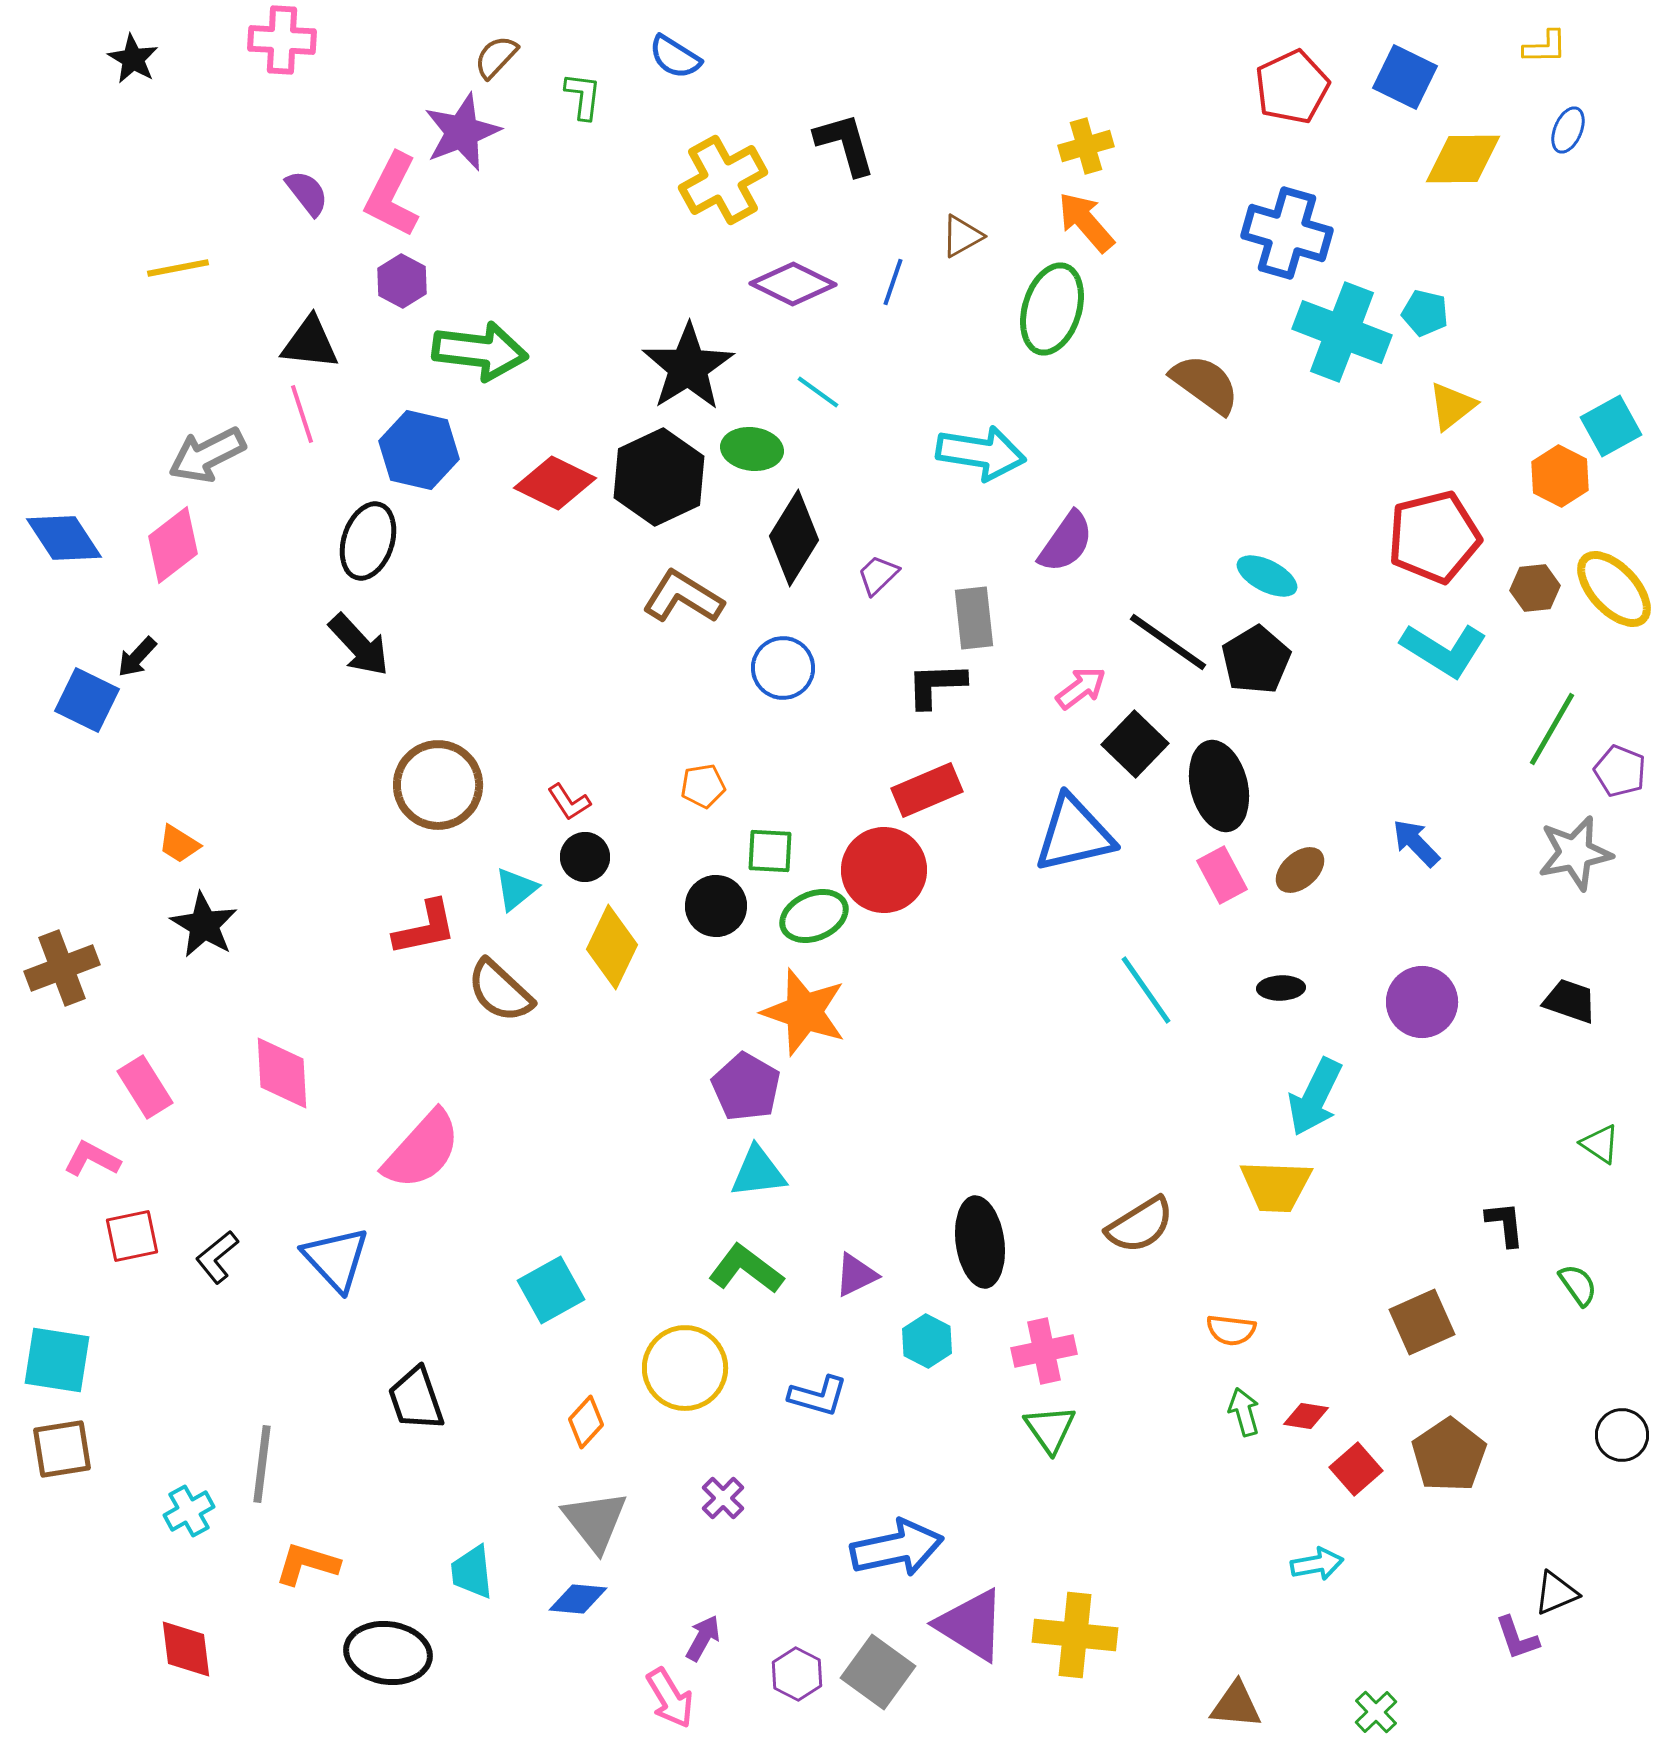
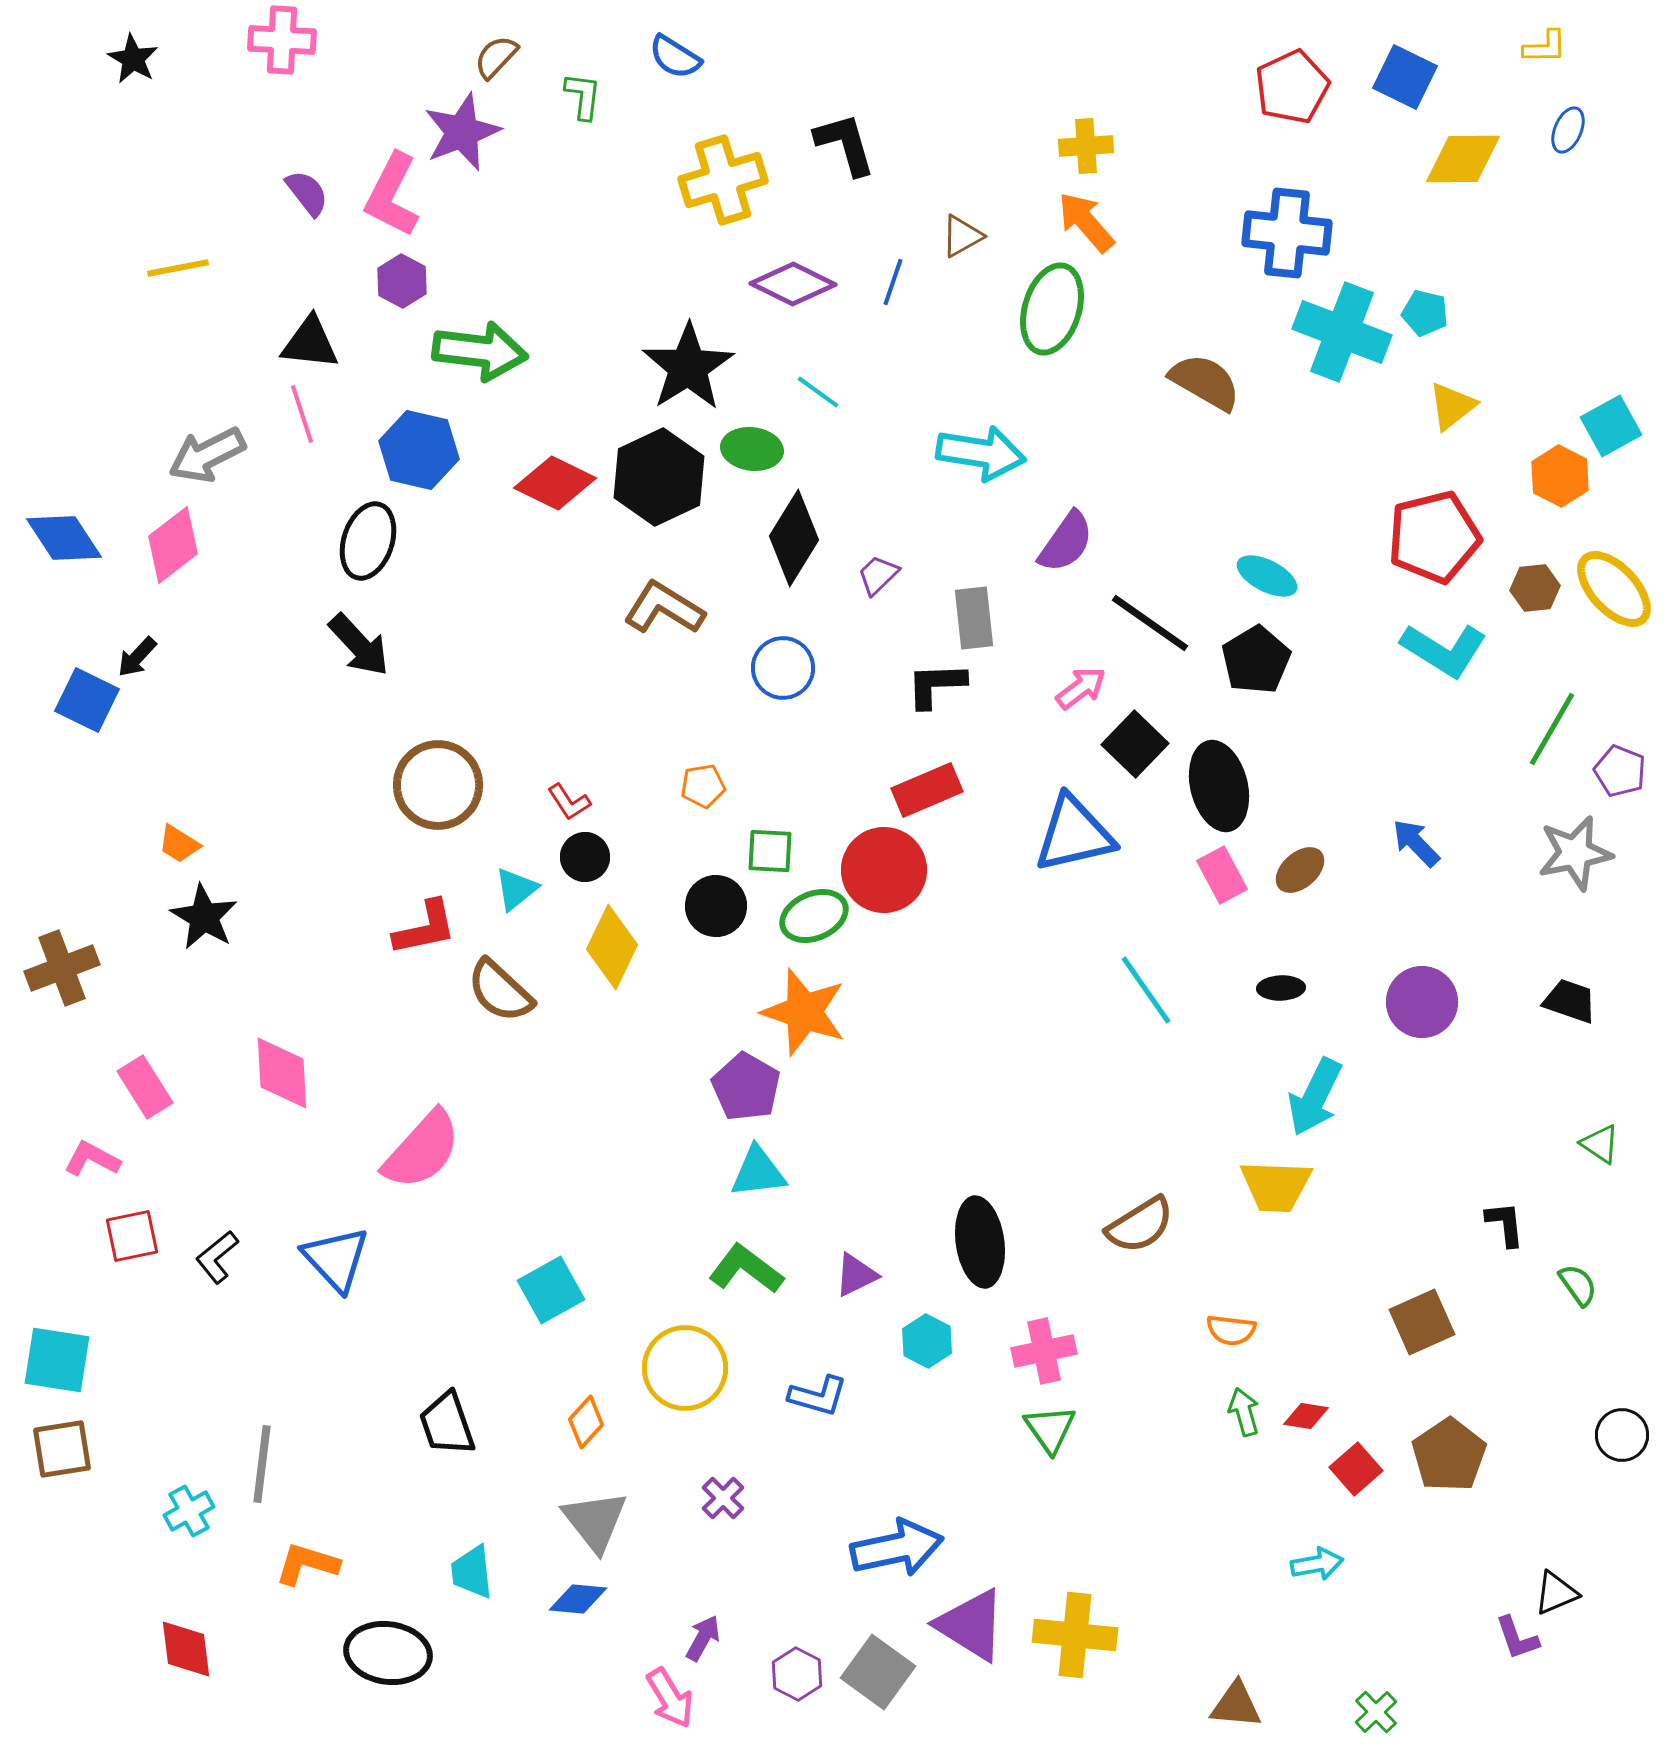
yellow cross at (1086, 146): rotated 12 degrees clockwise
yellow cross at (723, 180): rotated 12 degrees clockwise
blue cross at (1287, 233): rotated 10 degrees counterclockwise
brown semicircle at (1205, 384): moved 2 px up; rotated 6 degrees counterclockwise
brown L-shape at (683, 597): moved 19 px left, 11 px down
black line at (1168, 642): moved 18 px left, 19 px up
black star at (204, 925): moved 8 px up
black trapezoid at (416, 1399): moved 31 px right, 25 px down
